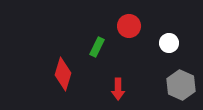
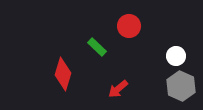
white circle: moved 7 px right, 13 px down
green rectangle: rotated 72 degrees counterclockwise
gray hexagon: moved 1 px down
red arrow: rotated 50 degrees clockwise
